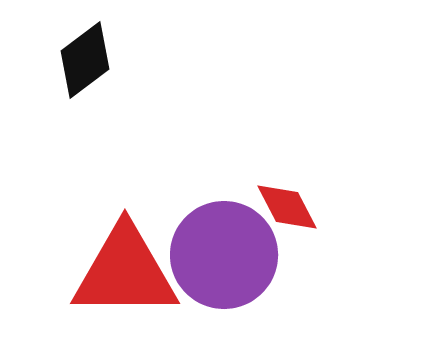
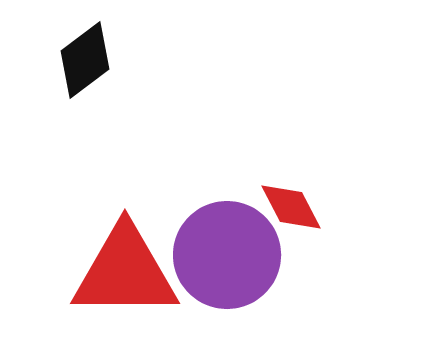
red diamond: moved 4 px right
purple circle: moved 3 px right
